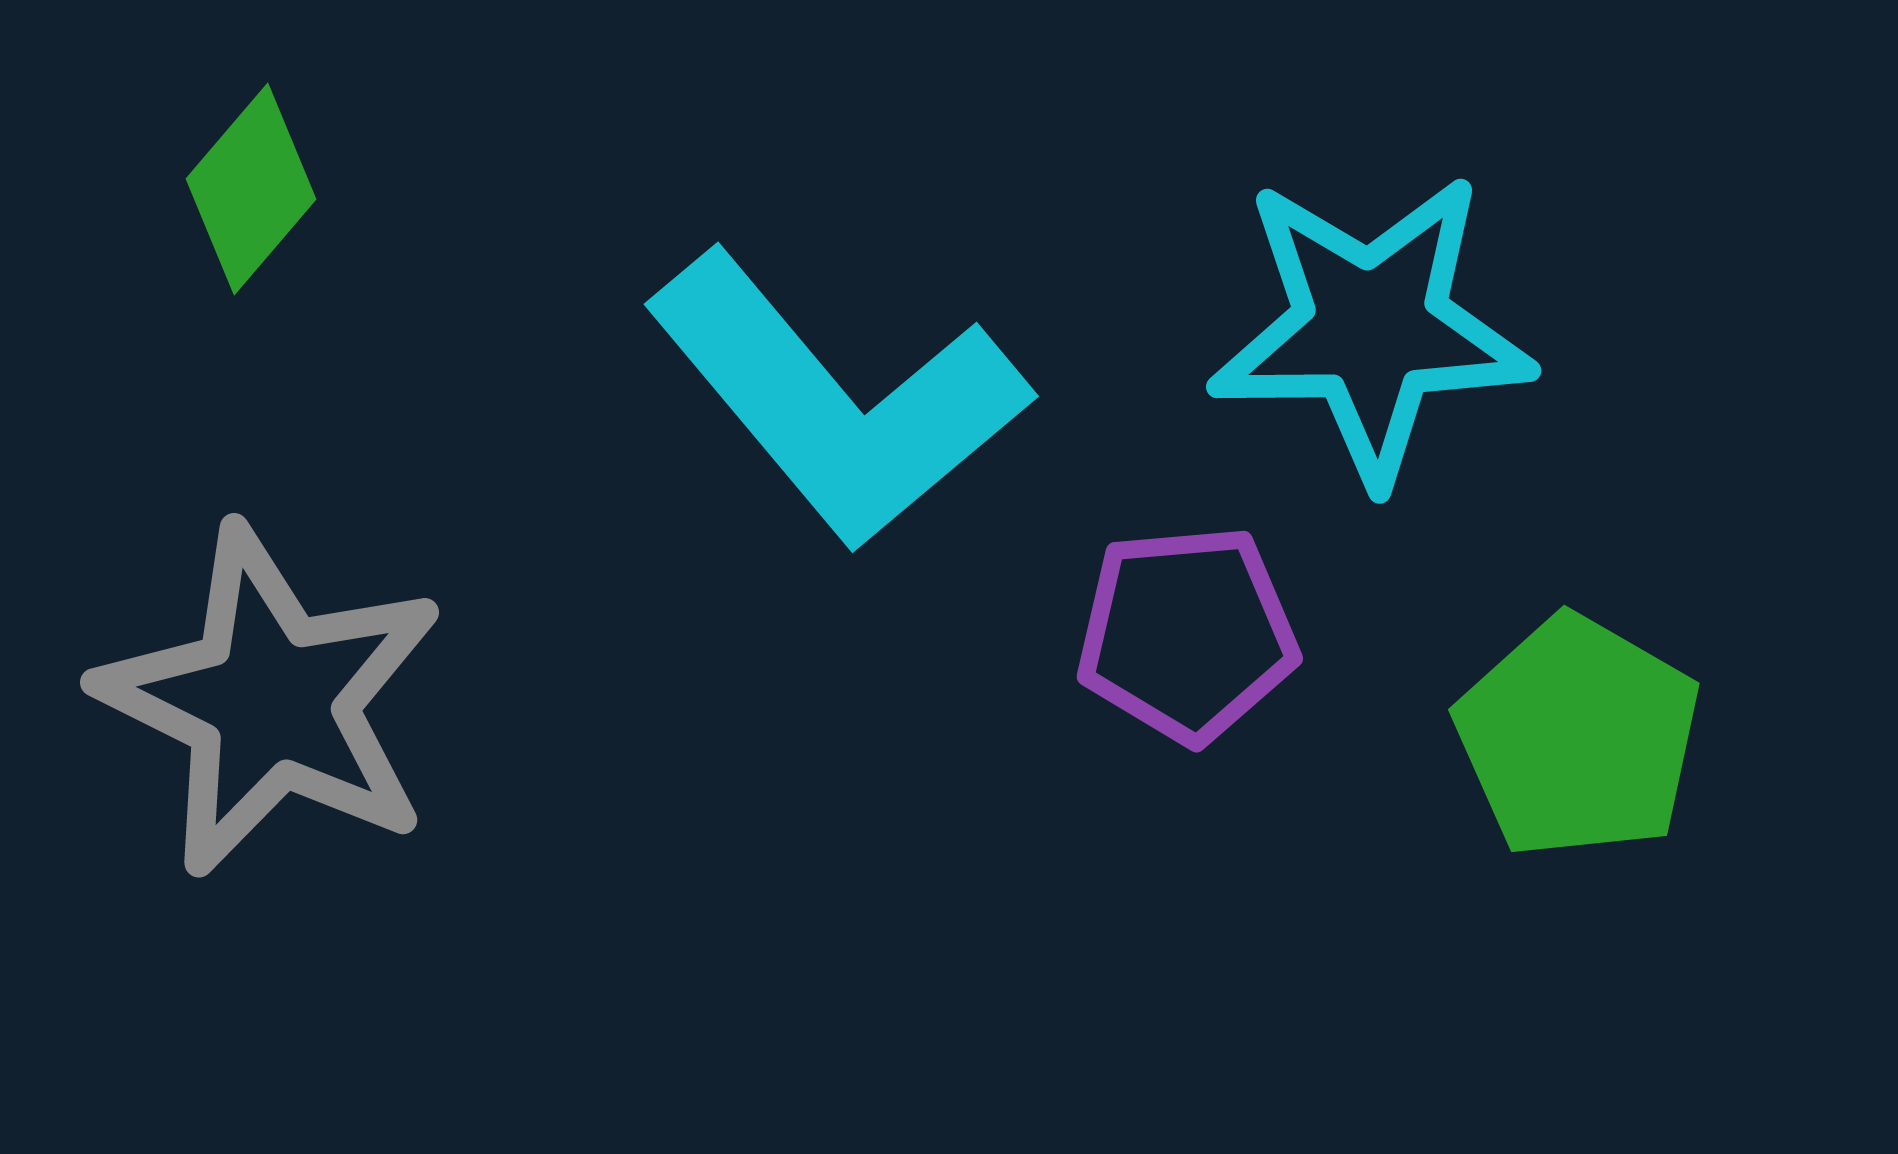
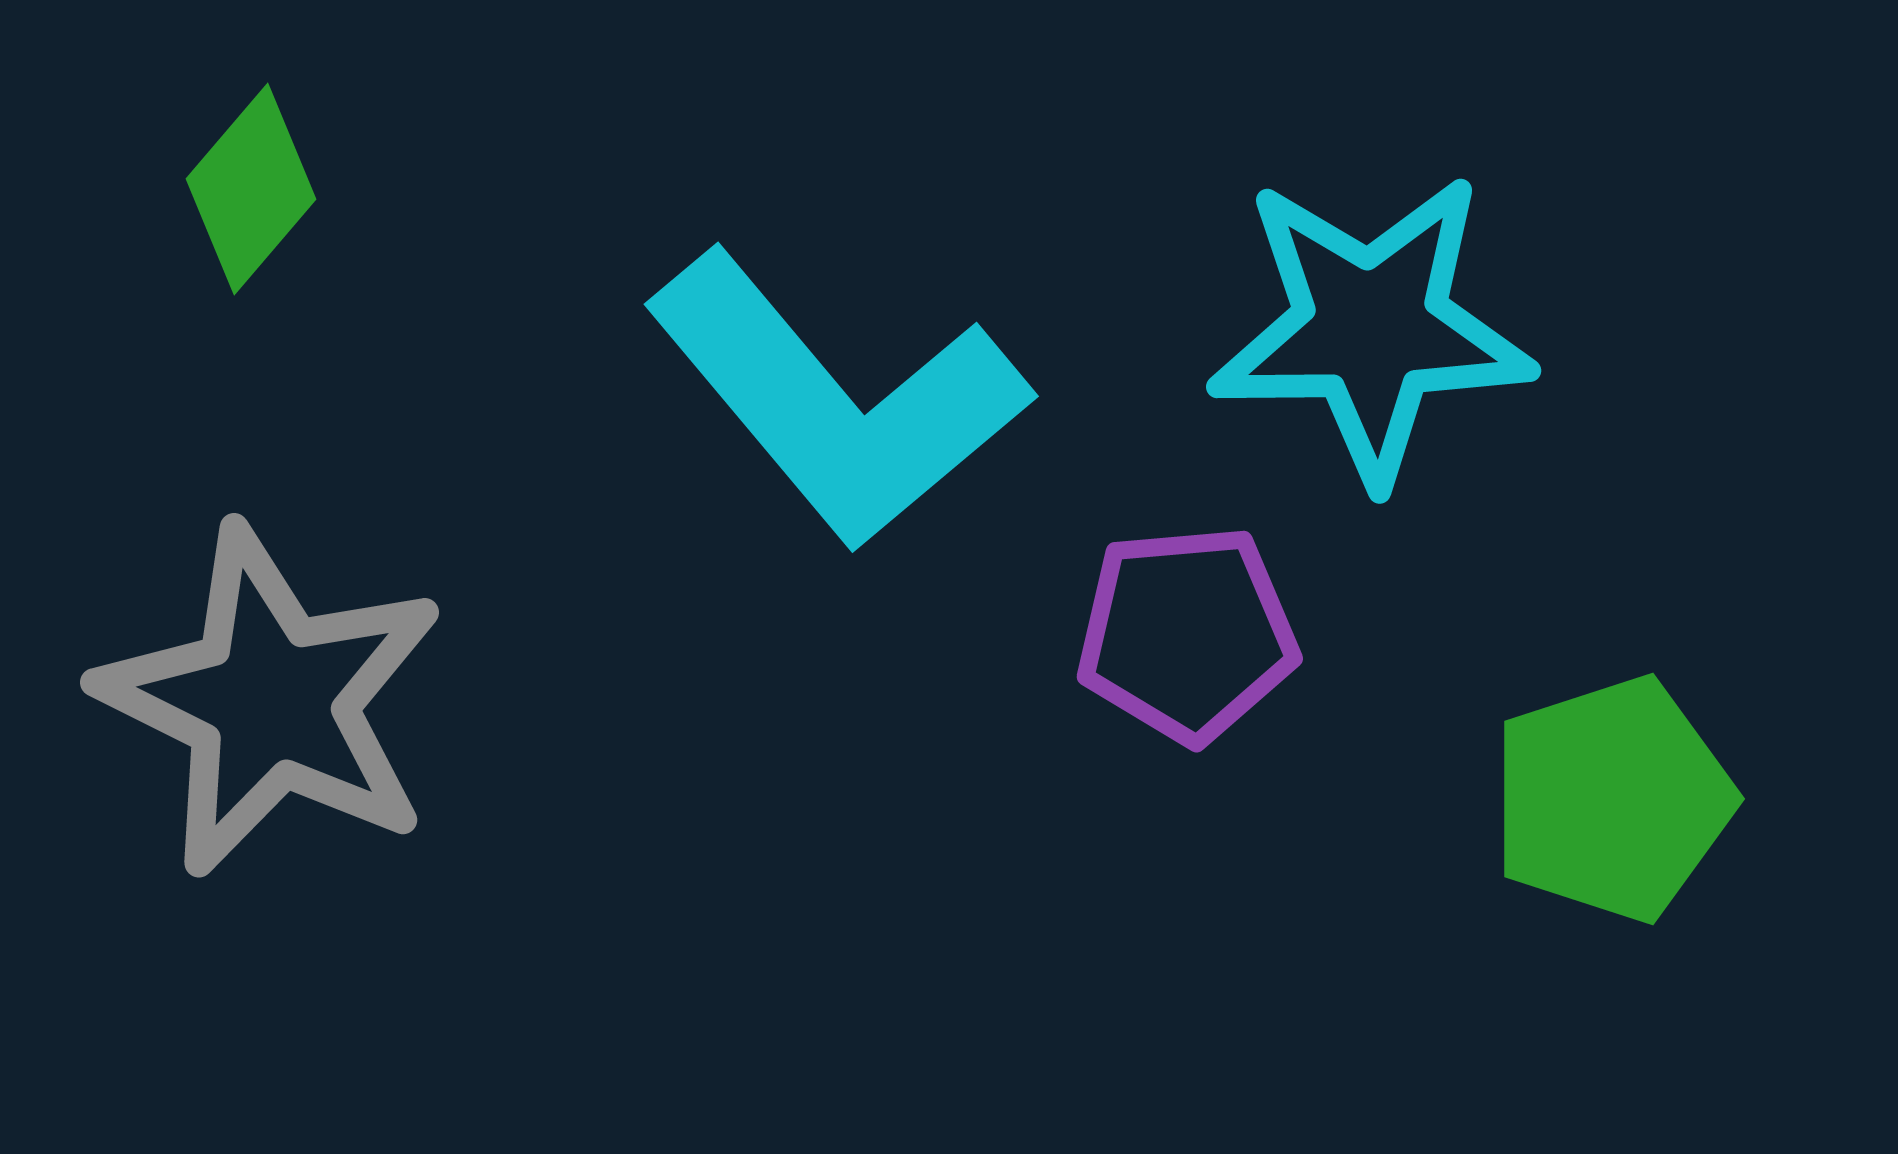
green pentagon: moved 34 px right, 62 px down; rotated 24 degrees clockwise
